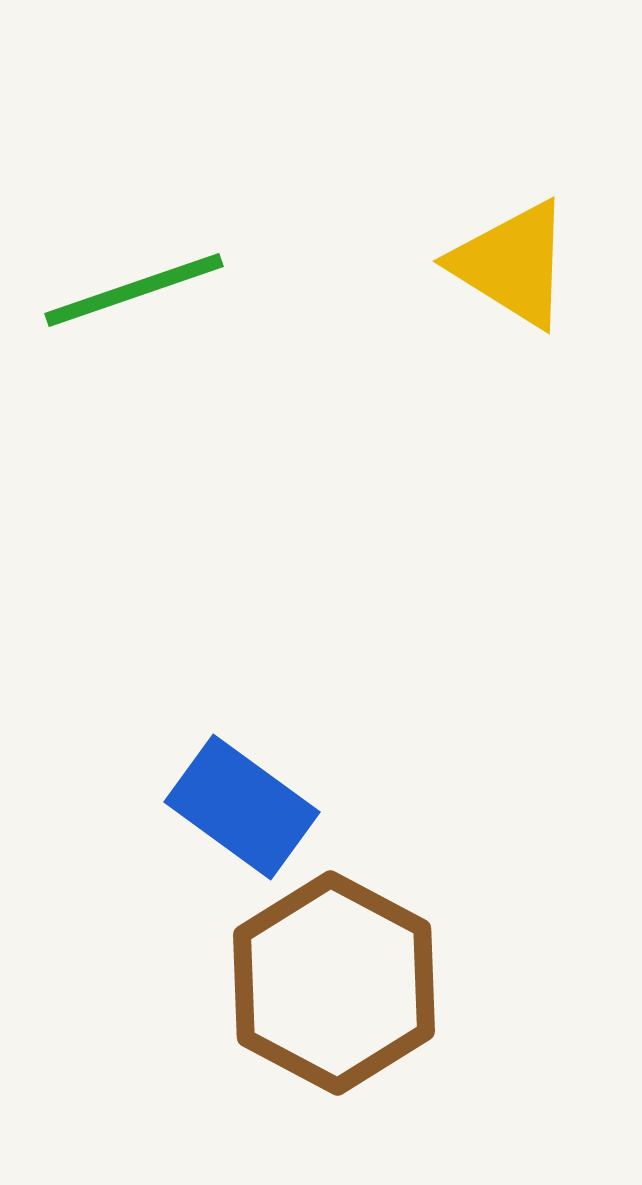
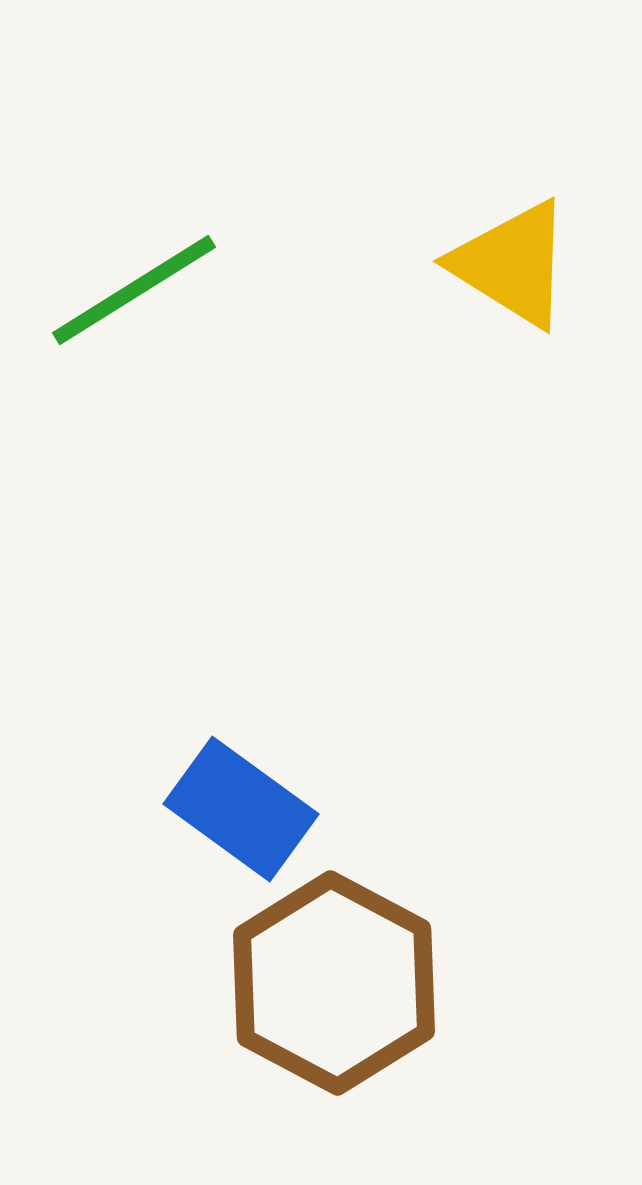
green line: rotated 13 degrees counterclockwise
blue rectangle: moved 1 px left, 2 px down
